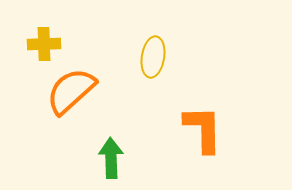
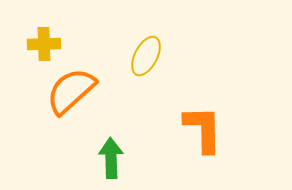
yellow ellipse: moved 7 px left, 1 px up; rotated 18 degrees clockwise
